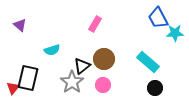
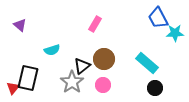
cyan rectangle: moved 1 px left, 1 px down
